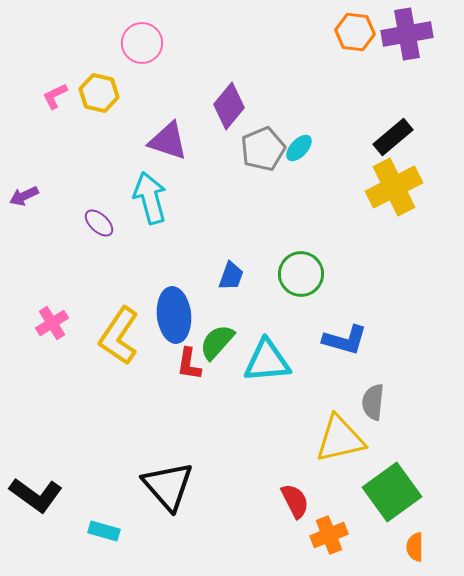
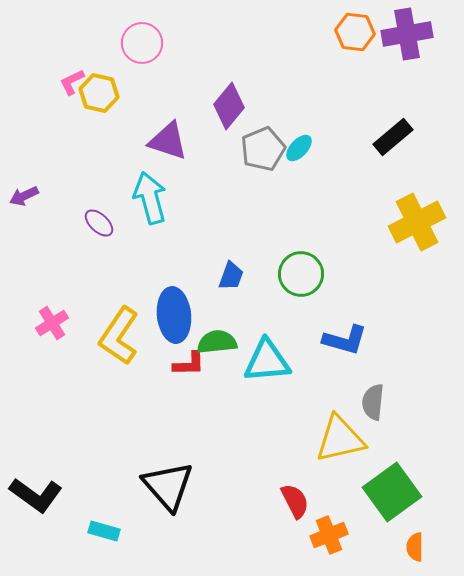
pink L-shape: moved 17 px right, 14 px up
yellow cross: moved 23 px right, 35 px down
green semicircle: rotated 42 degrees clockwise
red L-shape: rotated 100 degrees counterclockwise
